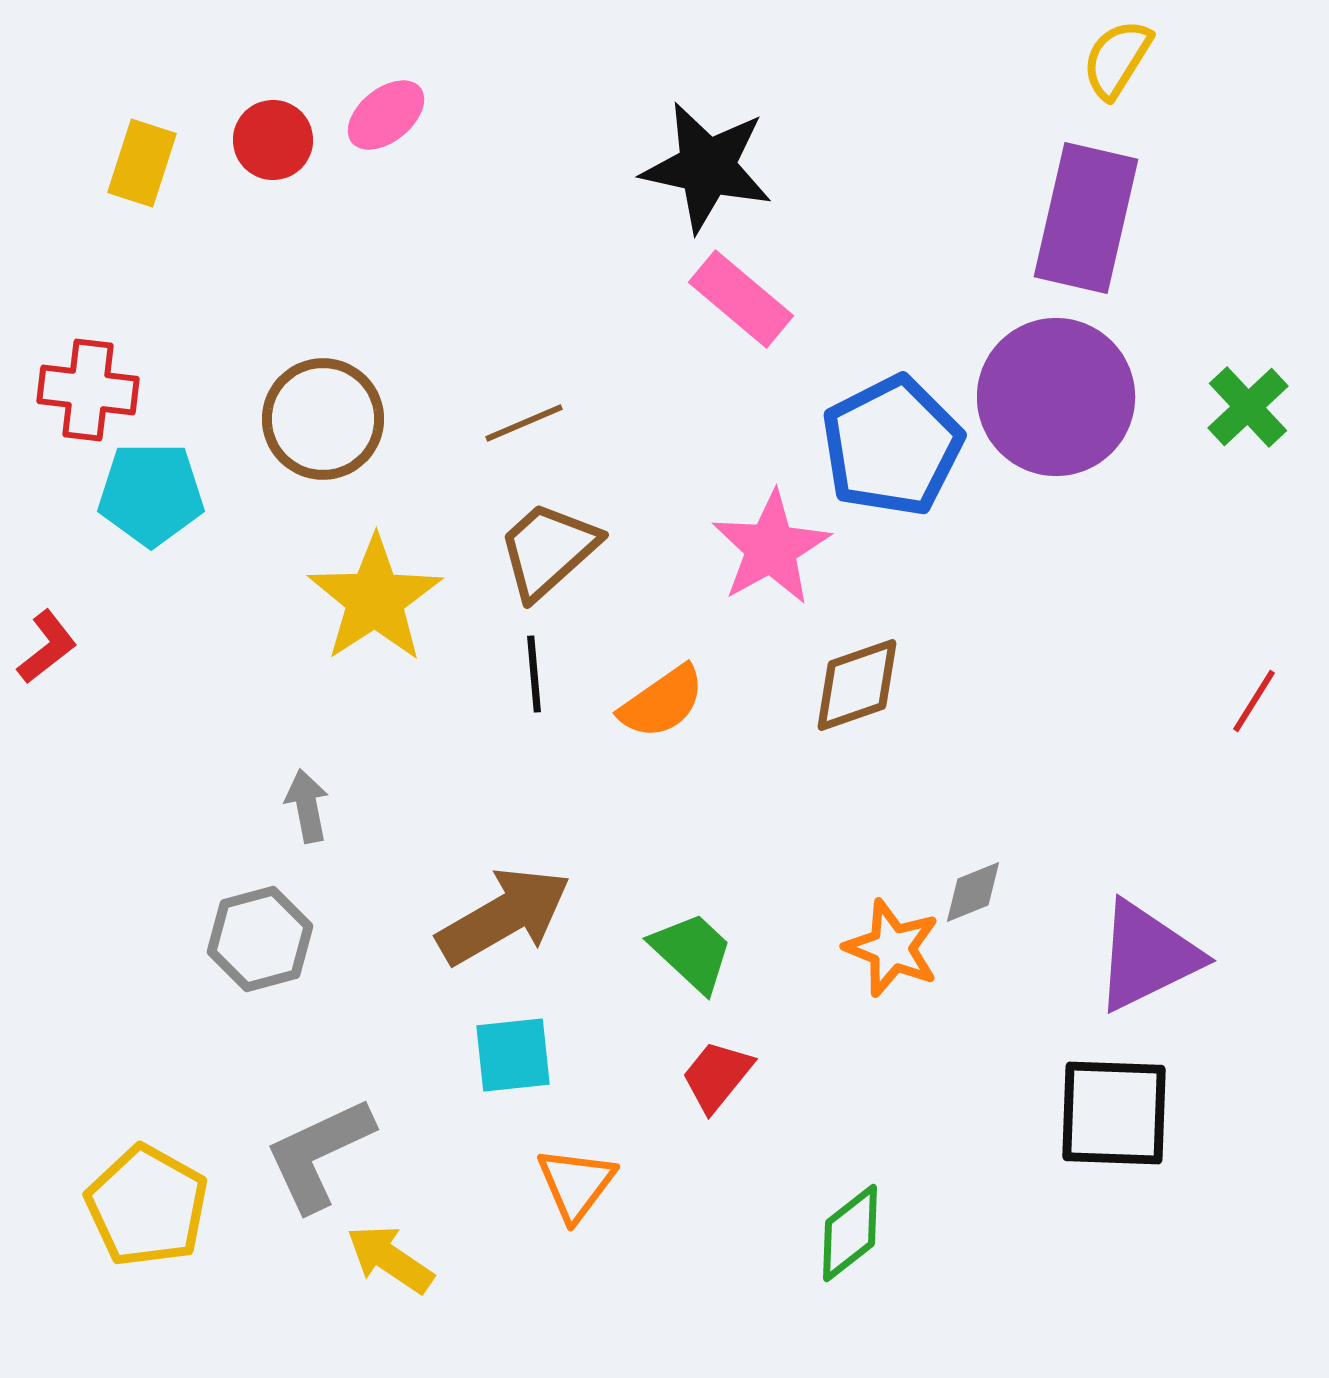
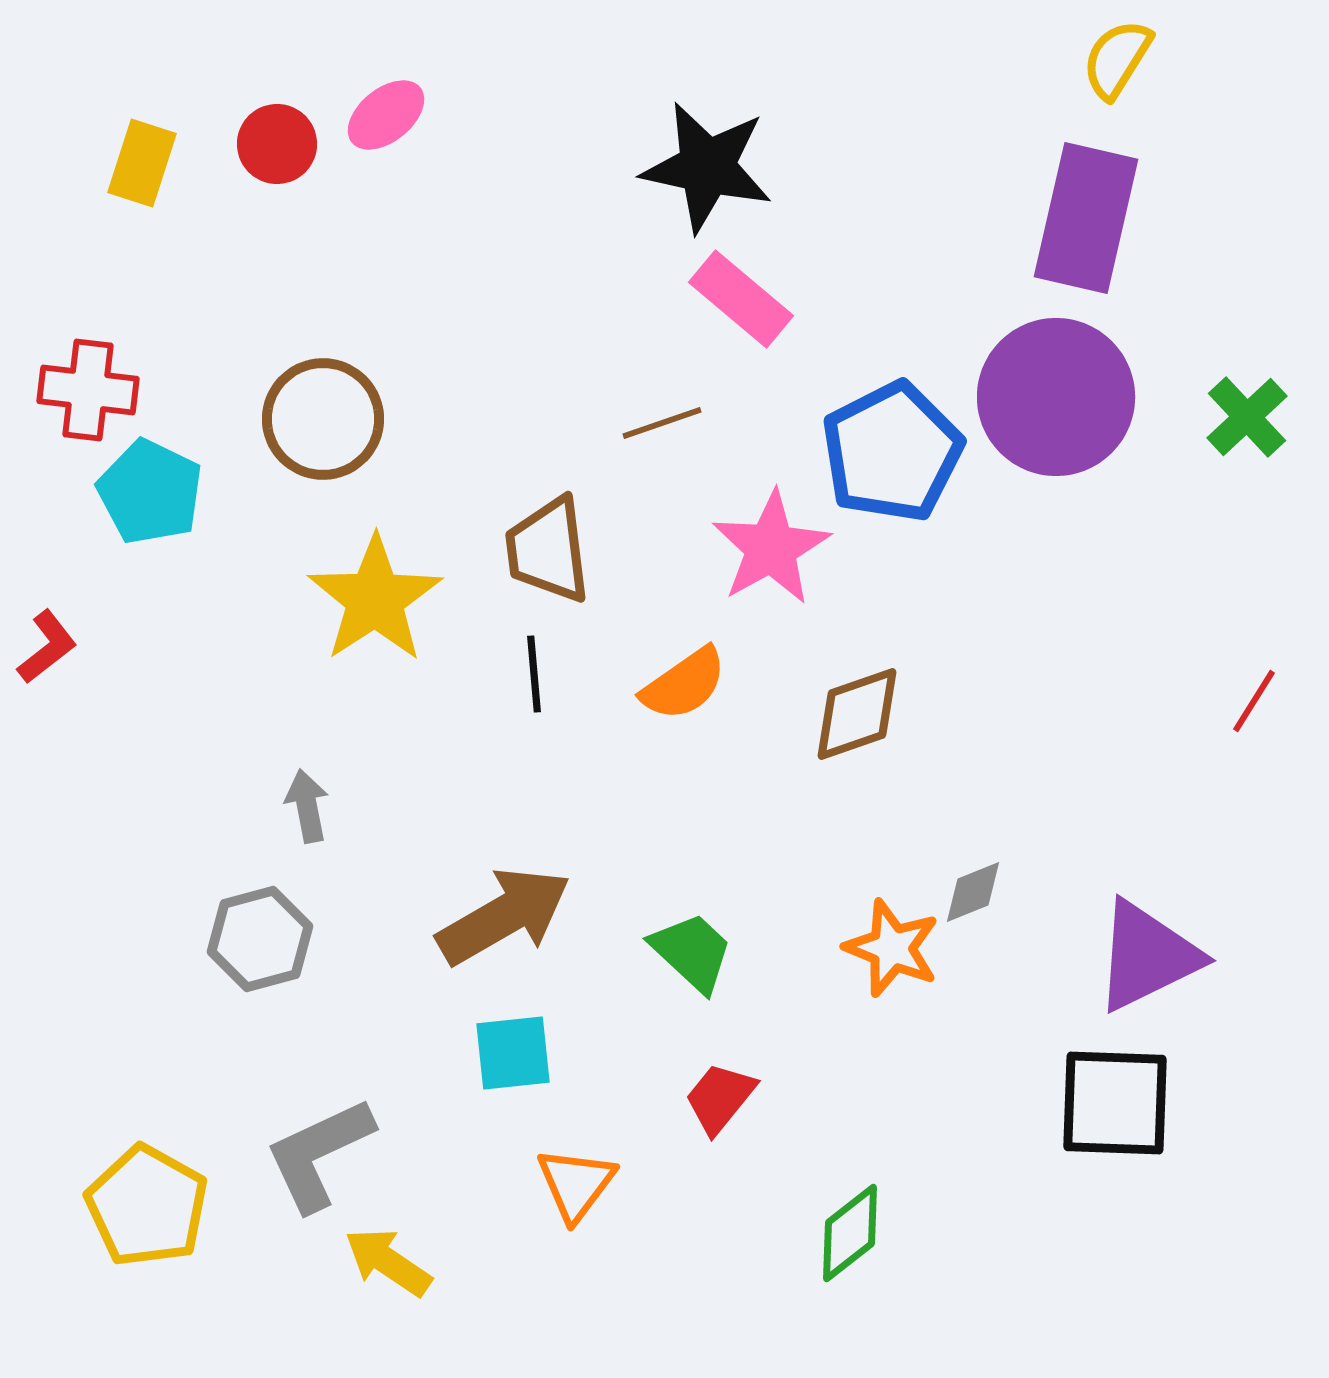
red circle: moved 4 px right, 4 px down
green cross: moved 1 px left, 10 px down
brown line: moved 138 px right; rotated 4 degrees clockwise
blue pentagon: moved 6 px down
cyan pentagon: moved 1 px left, 2 px up; rotated 26 degrees clockwise
brown trapezoid: rotated 55 degrees counterclockwise
brown diamond: moved 29 px down
orange semicircle: moved 22 px right, 18 px up
cyan square: moved 2 px up
red trapezoid: moved 3 px right, 22 px down
black square: moved 1 px right, 10 px up
yellow arrow: moved 2 px left, 3 px down
